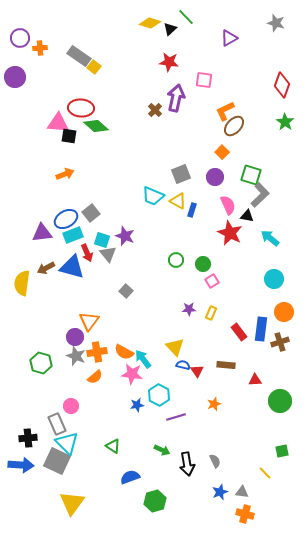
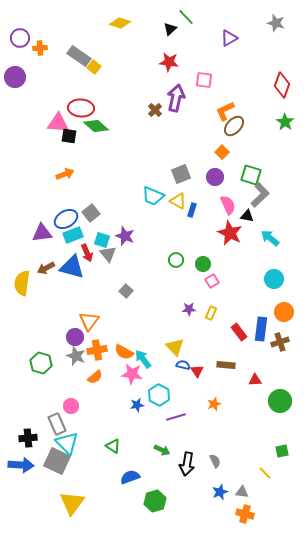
yellow diamond at (150, 23): moved 30 px left
orange cross at (97, 352): moved 2 px up
black arrow at (187, 464): rotated 20 degrees clockwise
